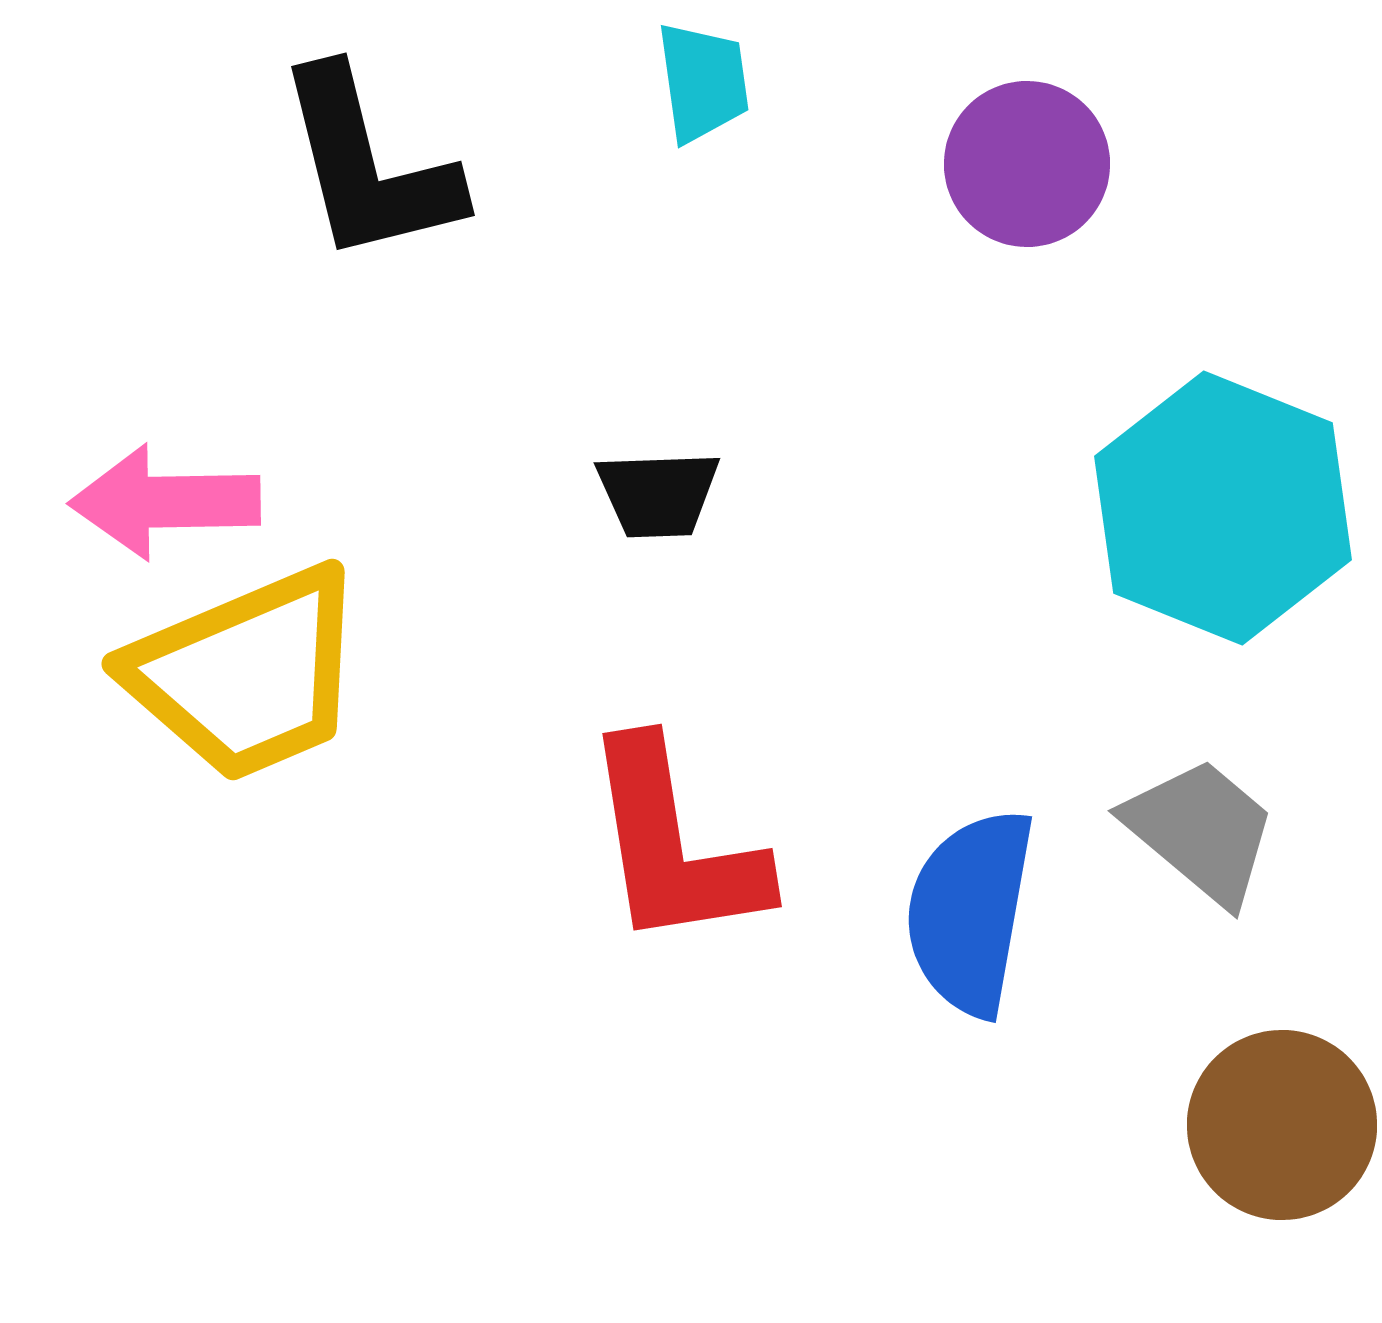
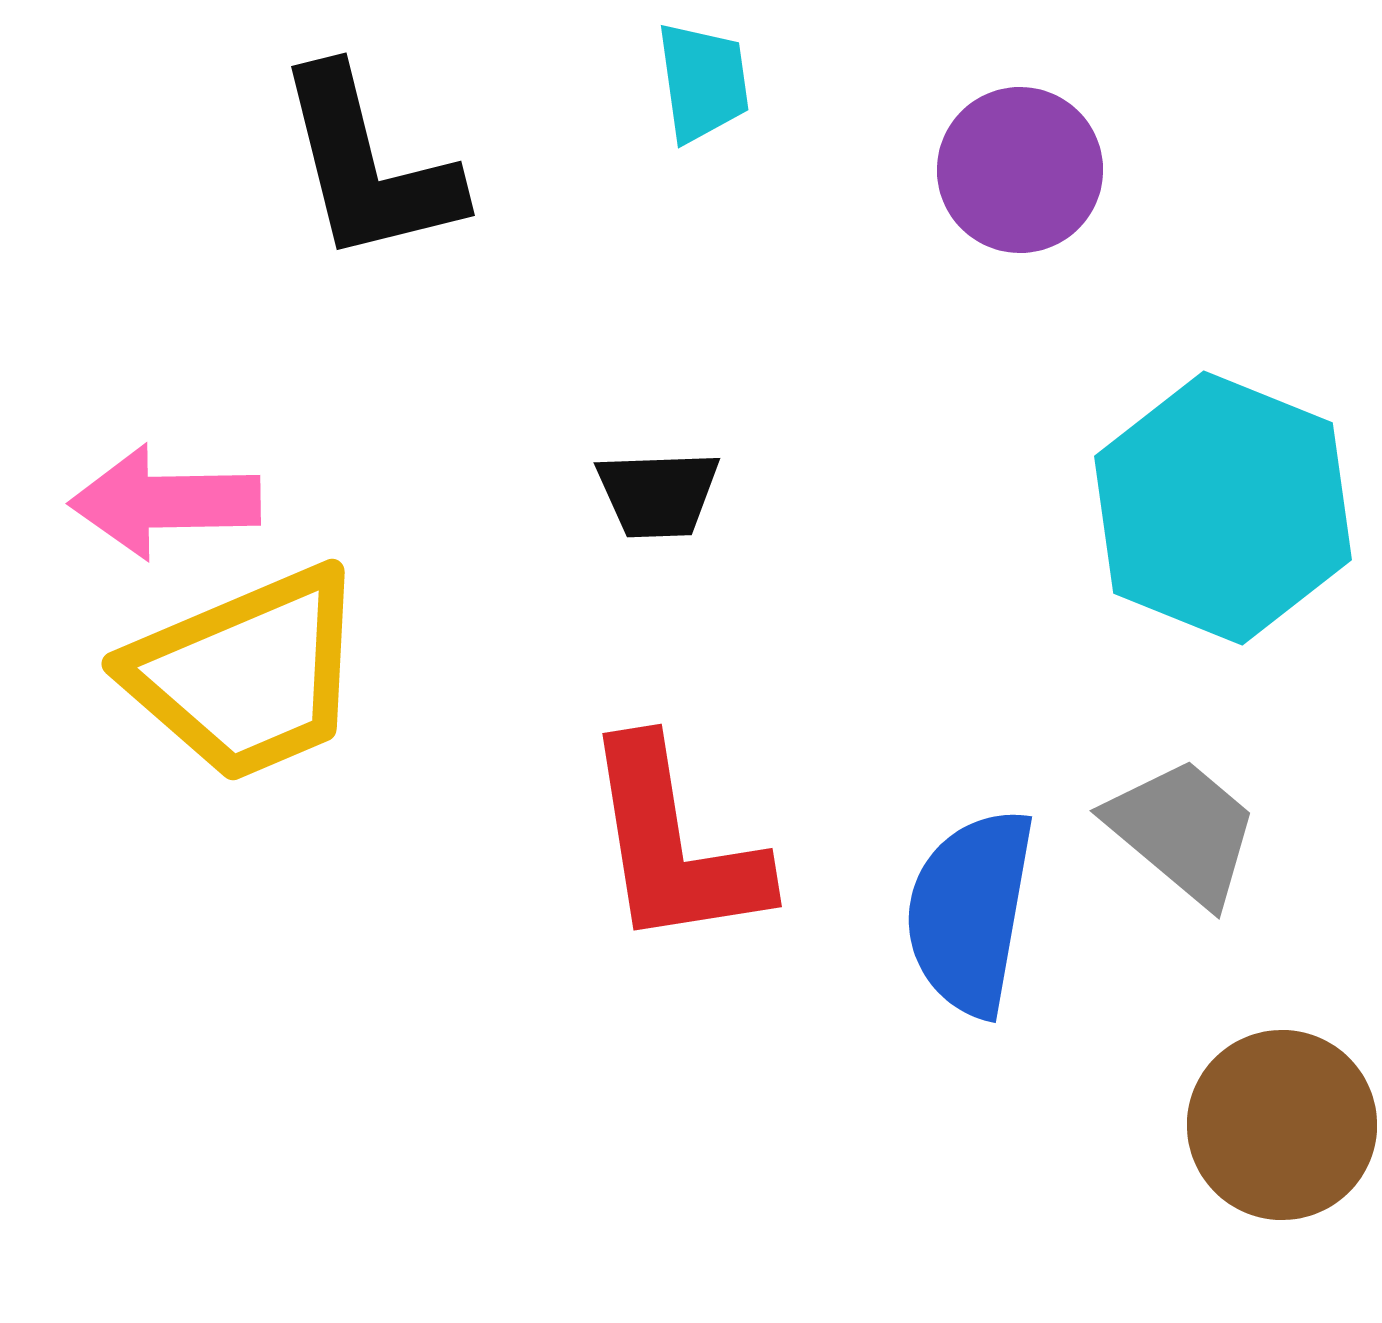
purple circle: moved 7 px left, 6 px down
gray trapezoid: moved 18 px left
